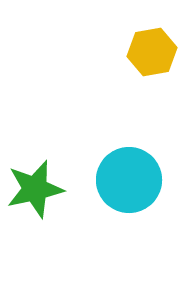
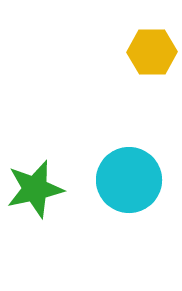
yellow hexagon: rotated 9 degrees clockwise
